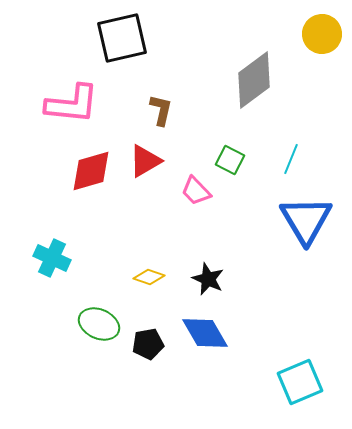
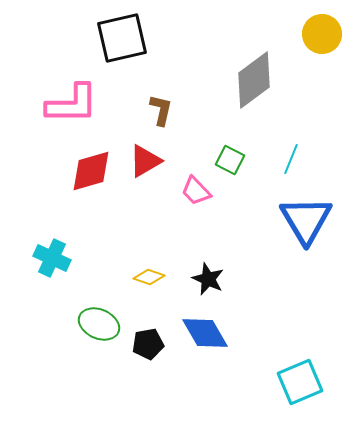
pink L-shape: rotated 6 degrees counterclockwise
